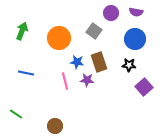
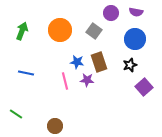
orange circle: moved 1 px right, 8 px up
black star: moved 1 px right; rotated 24 degrees counterclockwise
